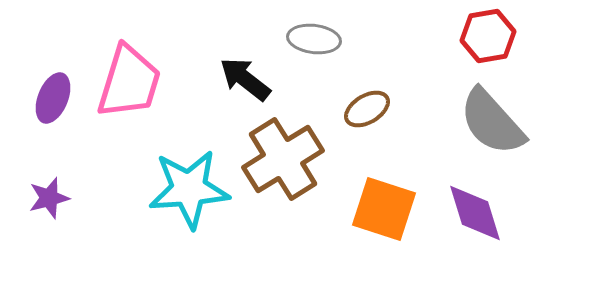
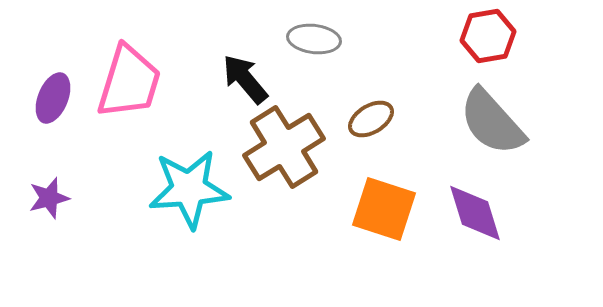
black arrow: rotated 12 degrees clockwise
brown ellipse: moved 4 px right, 10 px down
brown cross: moved 1 px right, 12 px up
